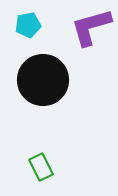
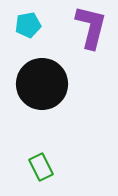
purple L-shape: rotated 120 degrees clockwise
black circle: moved 1 px left, 4 px down
